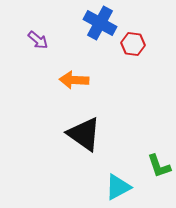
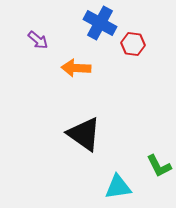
orange arrow: moved 2 px right, 12 px up
green L-shape: rotated 8 degrees counterclockwise
cyan triangle: rotated 20 degrees clockwise
